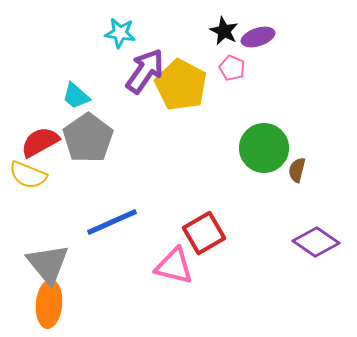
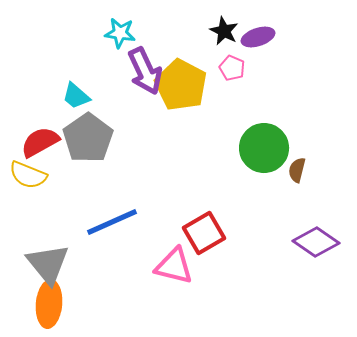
purple arrow: rotated 120 degrees clockwise
